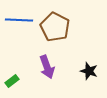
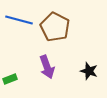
blue line: rotated 12 degrees clockwise
green rectangle: moved 2 px left, 2 px up; rotated 16 degrees clockwise
